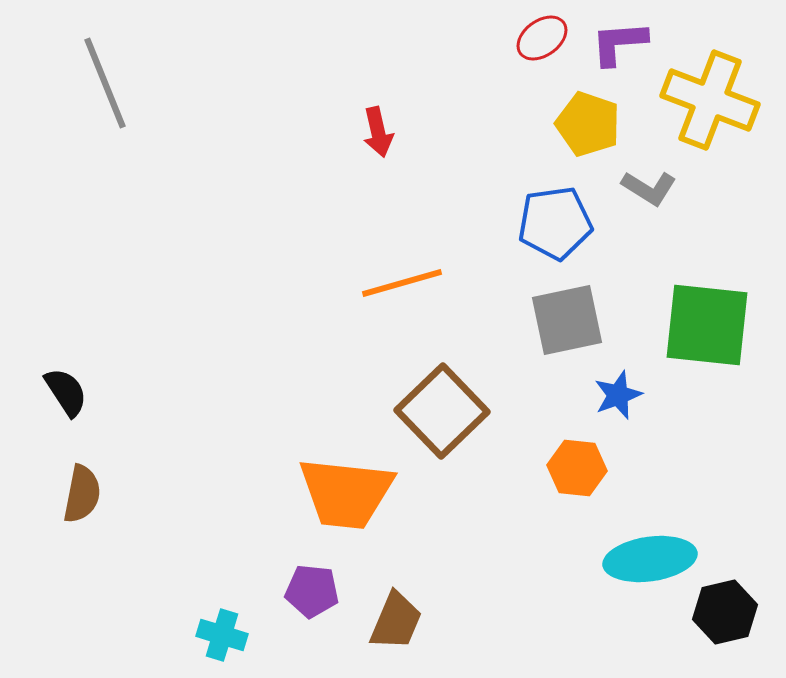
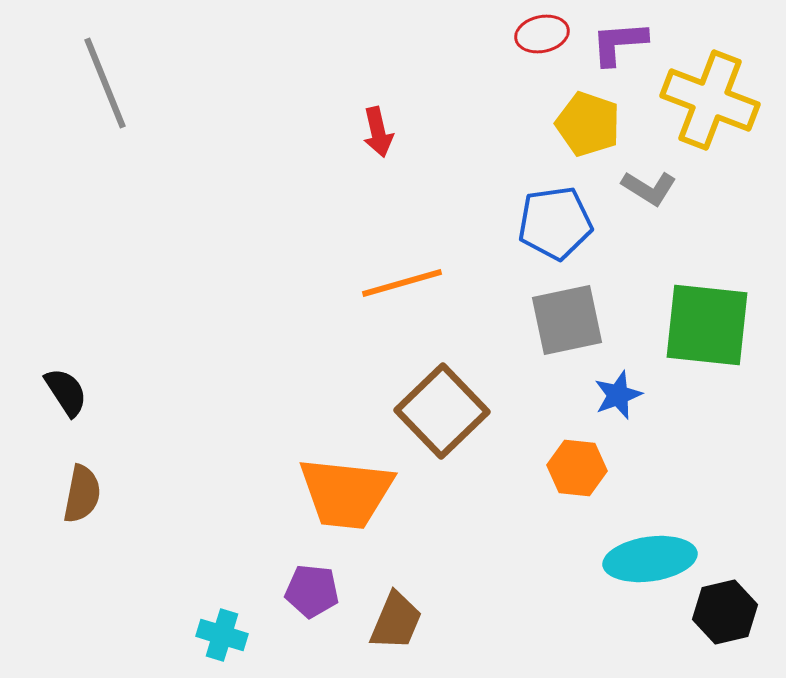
red ellipse: moved 4 px up; rotated 24 degrees clockwise
